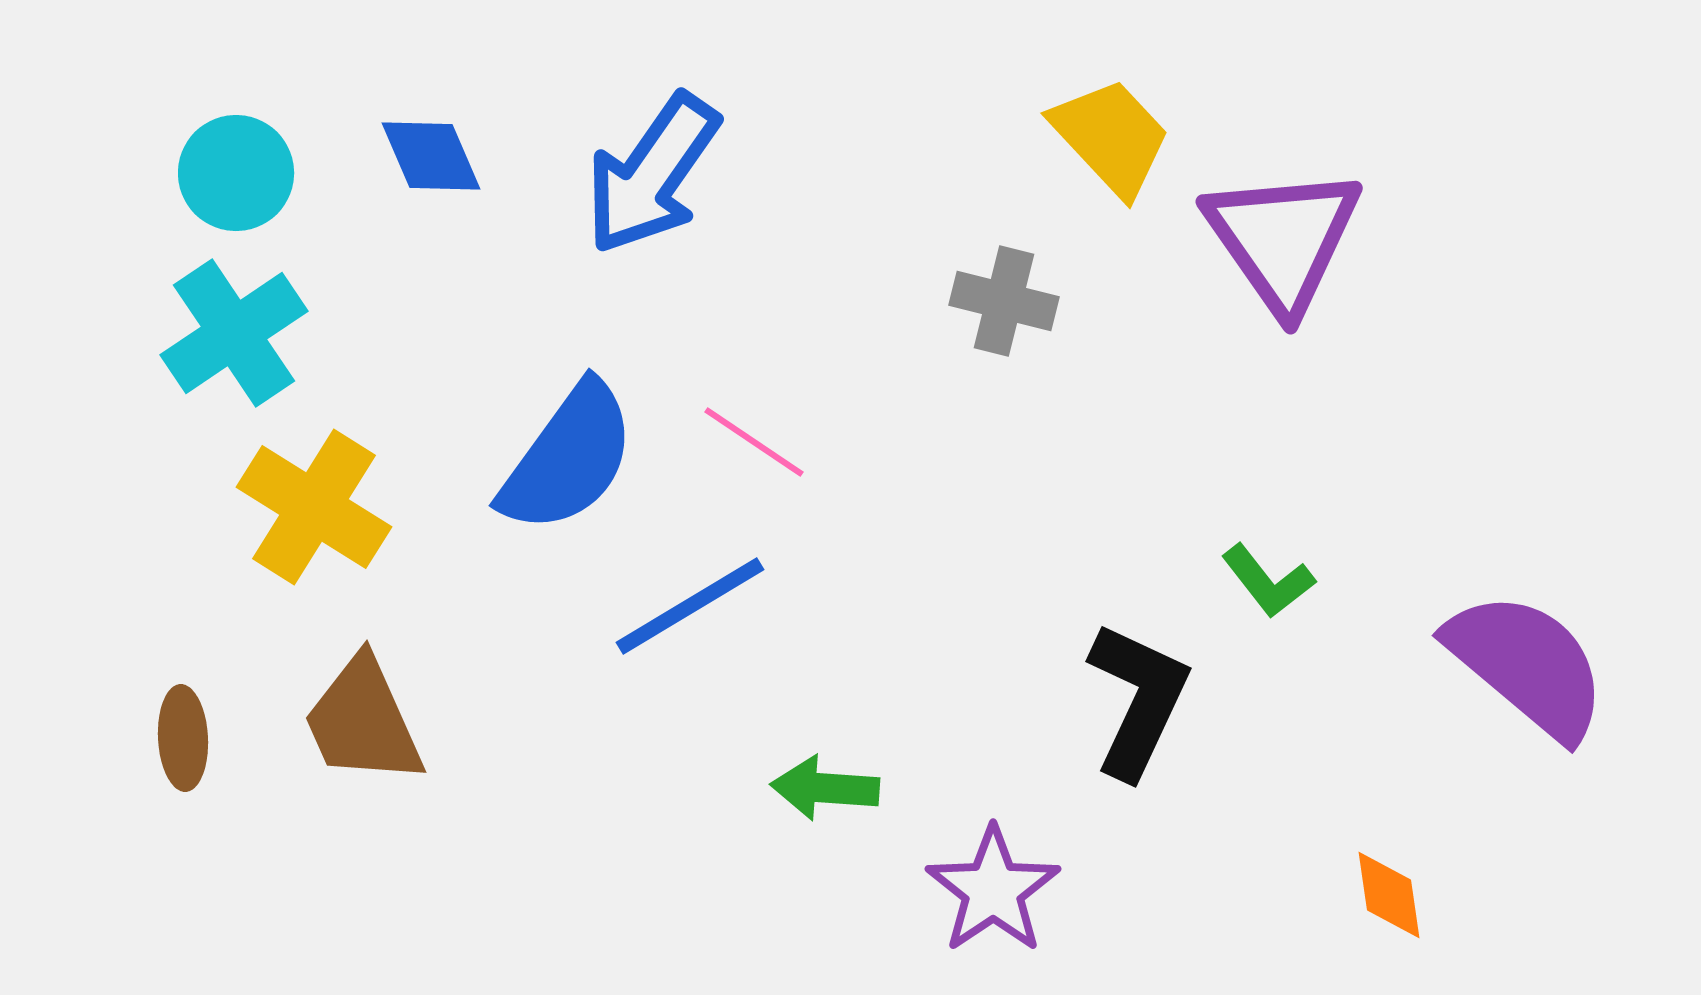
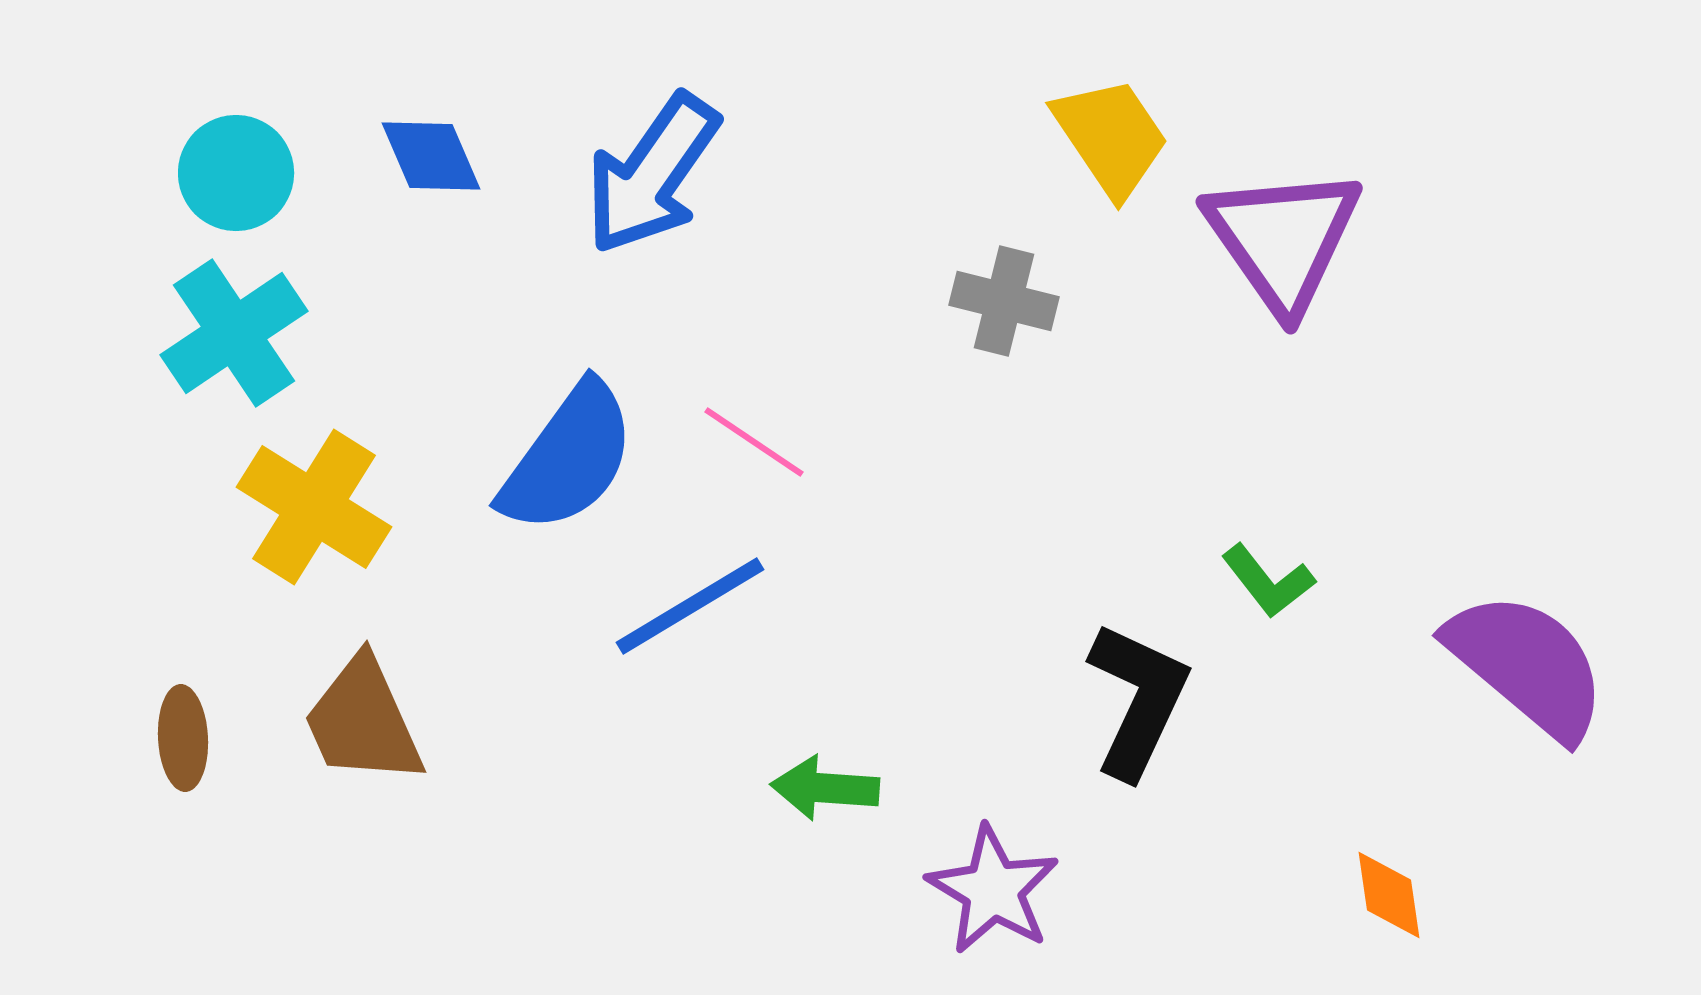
yellow trapezoid: rotated 9 degrees clockwise
purple star: rotated 7 degrees counterclockwise
